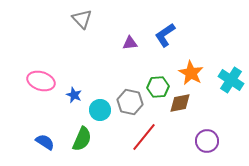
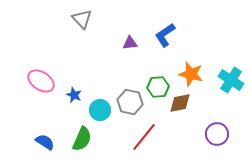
orange star: moved 1 px down; rotated 15 degrees counterclockwise
pink ellipse: rotated 16 degrees clockwise
purple circle: moved 10 px right, 7 px up
